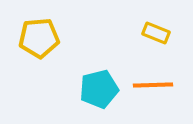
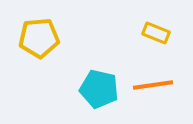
orange line: rotated 6 degrees counterclockwise
cyan pentagon: rotated 27 degrees clockwise
